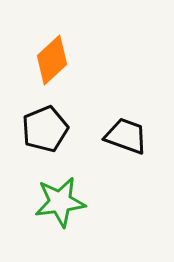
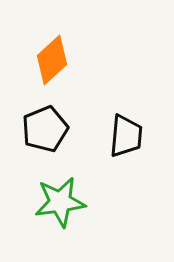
black trapezoid: rotated 75 degrees clockwise
